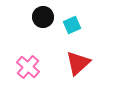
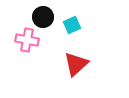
red triangle: moved 2 px left, 1 px down
pink cross: moved 1 px left, 27 px up; rotated 30 degrees counterclockwise
